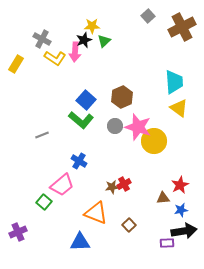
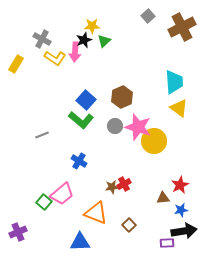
pink trapezoid: moved 9 px down
